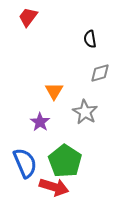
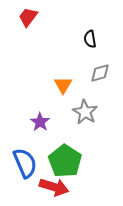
orange triangle: moved 9 px right, 6 px up
